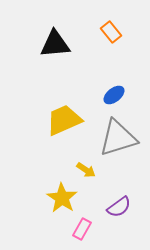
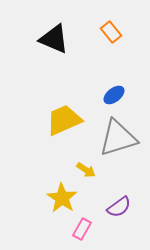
black triangle: moved 1 px left, 5 px up; rotated 28 degrees clockwise
